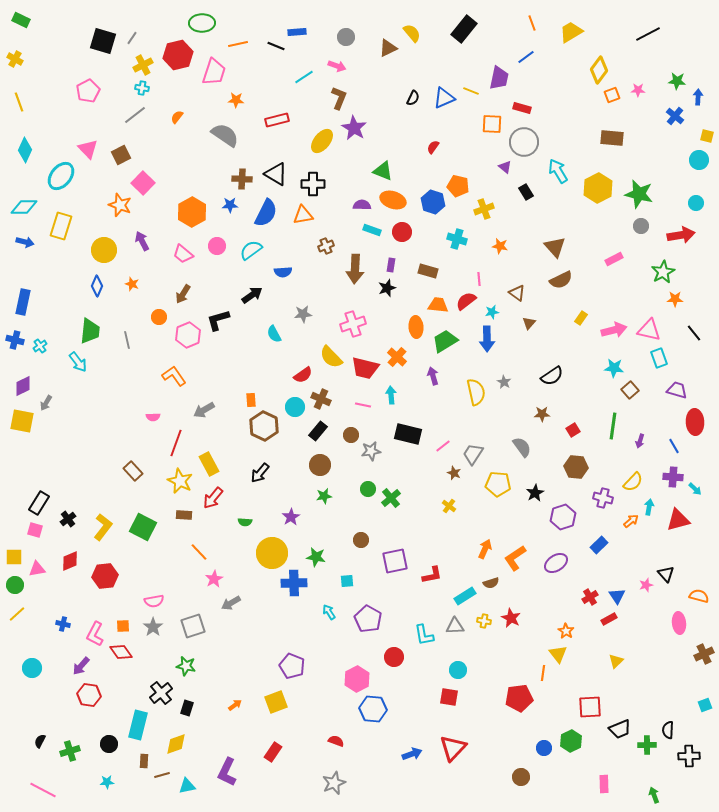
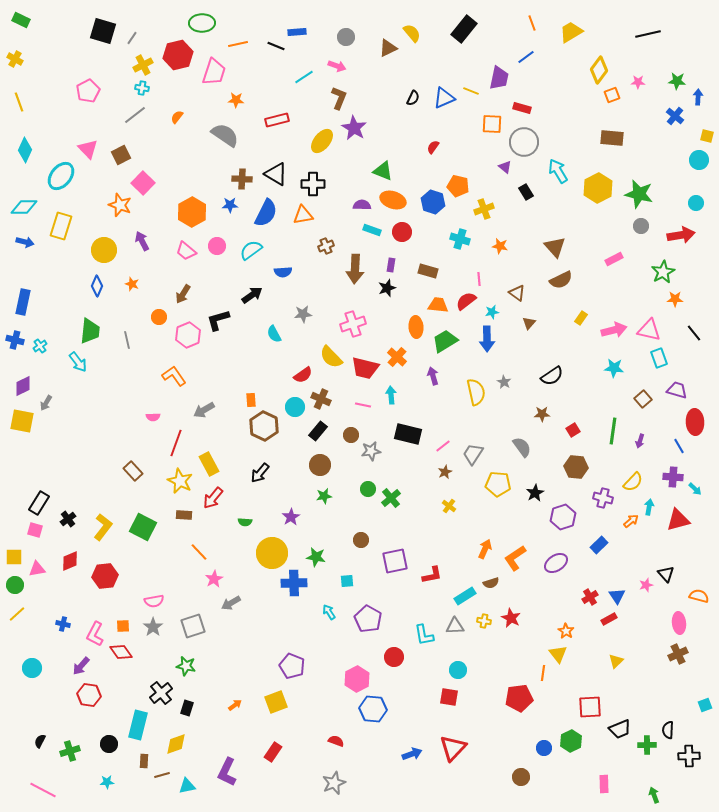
black line at (648, 34): rotated 15 degrees clockwise
black square at (103, 41): moved 10 px up
pink star at (638, 90): moved 8 px up
cyan cross at (457, 239): moved 3 px right
pink trapezoid at (183, 254): moved 3 px right, 3 px up
brown square at (630, 390): moved 13 px right, 9 px down
green line at (613, 426): moved 5 px down
blue line at (674, 446): moved 5 px right
brown star at (454, 473): moved 9 px left, 1 px up; rotated 24 degrees clockwise
brown cross at (704, 654): moved 26 px left
